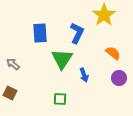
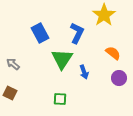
blue rectangle: rotated 24 degrees counterclockwise
blue arrow: moved 3 px up
